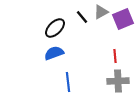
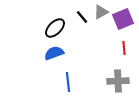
red line: moved 9 px right, 8 px up
